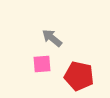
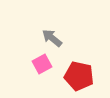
pink square: rotated 24 degrees counterclockwise
